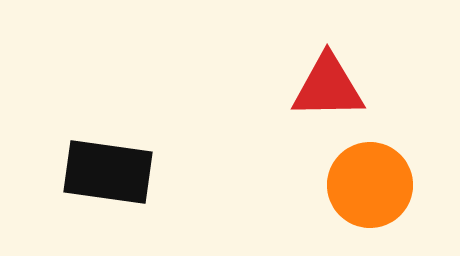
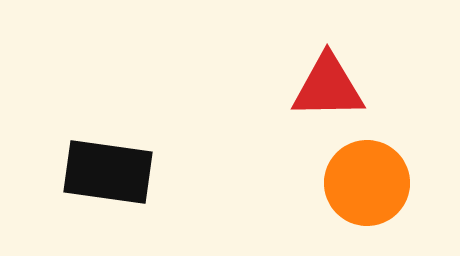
orange circle: moved 3 px left, 2 px up
